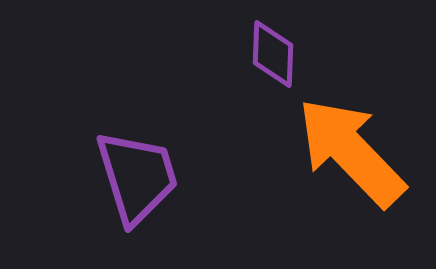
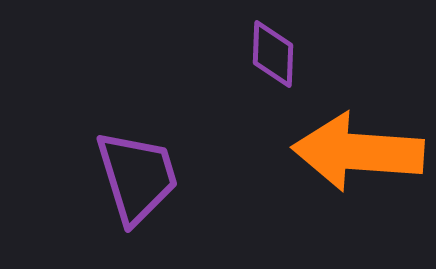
orange arrow: moved 7 px right; rotated 42 degrees counterclockwise
